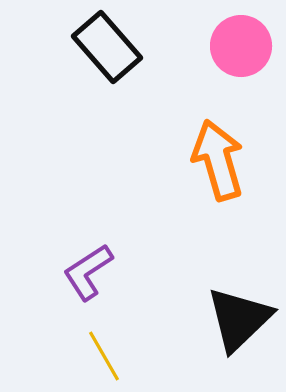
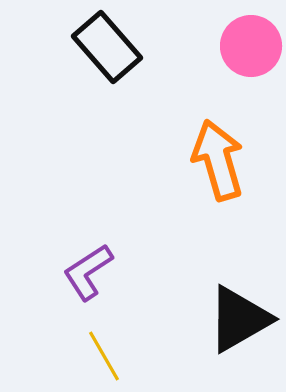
pink circle: moved 10 px right
black triangle: rotated 14 degrees clockwise
